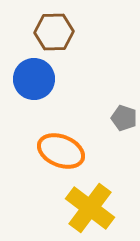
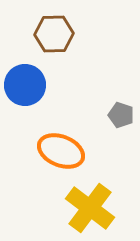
brown hexagon: moved 2 px down
blue circle: moved 9 px left, 6 px down
gray pentagon: moved 3 px left, 3 px up
